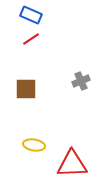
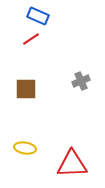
blue rectangle: moved 7 px right, 1 px down
yellow ellipse: moved 9 px left, 3 px down
